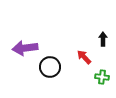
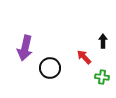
black arrow: moved 2 px down
purple arrow: rotated 70 degrees counterclockwise
black circle: moved 1 px down
